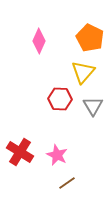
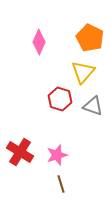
pink diamond: moved 1 px down
red hexagon: rotated 15 degrees clockwise
gray triangle: rotated 40 degrees counterclockwise
pink star: rotated 30 degrees clockwise
brown line: moved 6 px left, 1 px down; rotated 72 degrees counterclockwise
